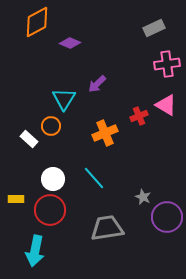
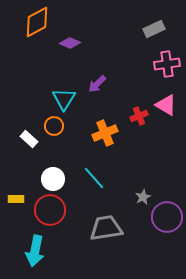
gray rectangle: moved 1 px down
orange circle: moved 3 px right
gray star: rotated 21 degrees clockwise
gray trapezoid: moved 1 px left
